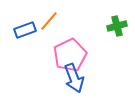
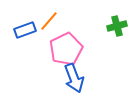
pink pentagon: moved 4 px left, 6 px up
